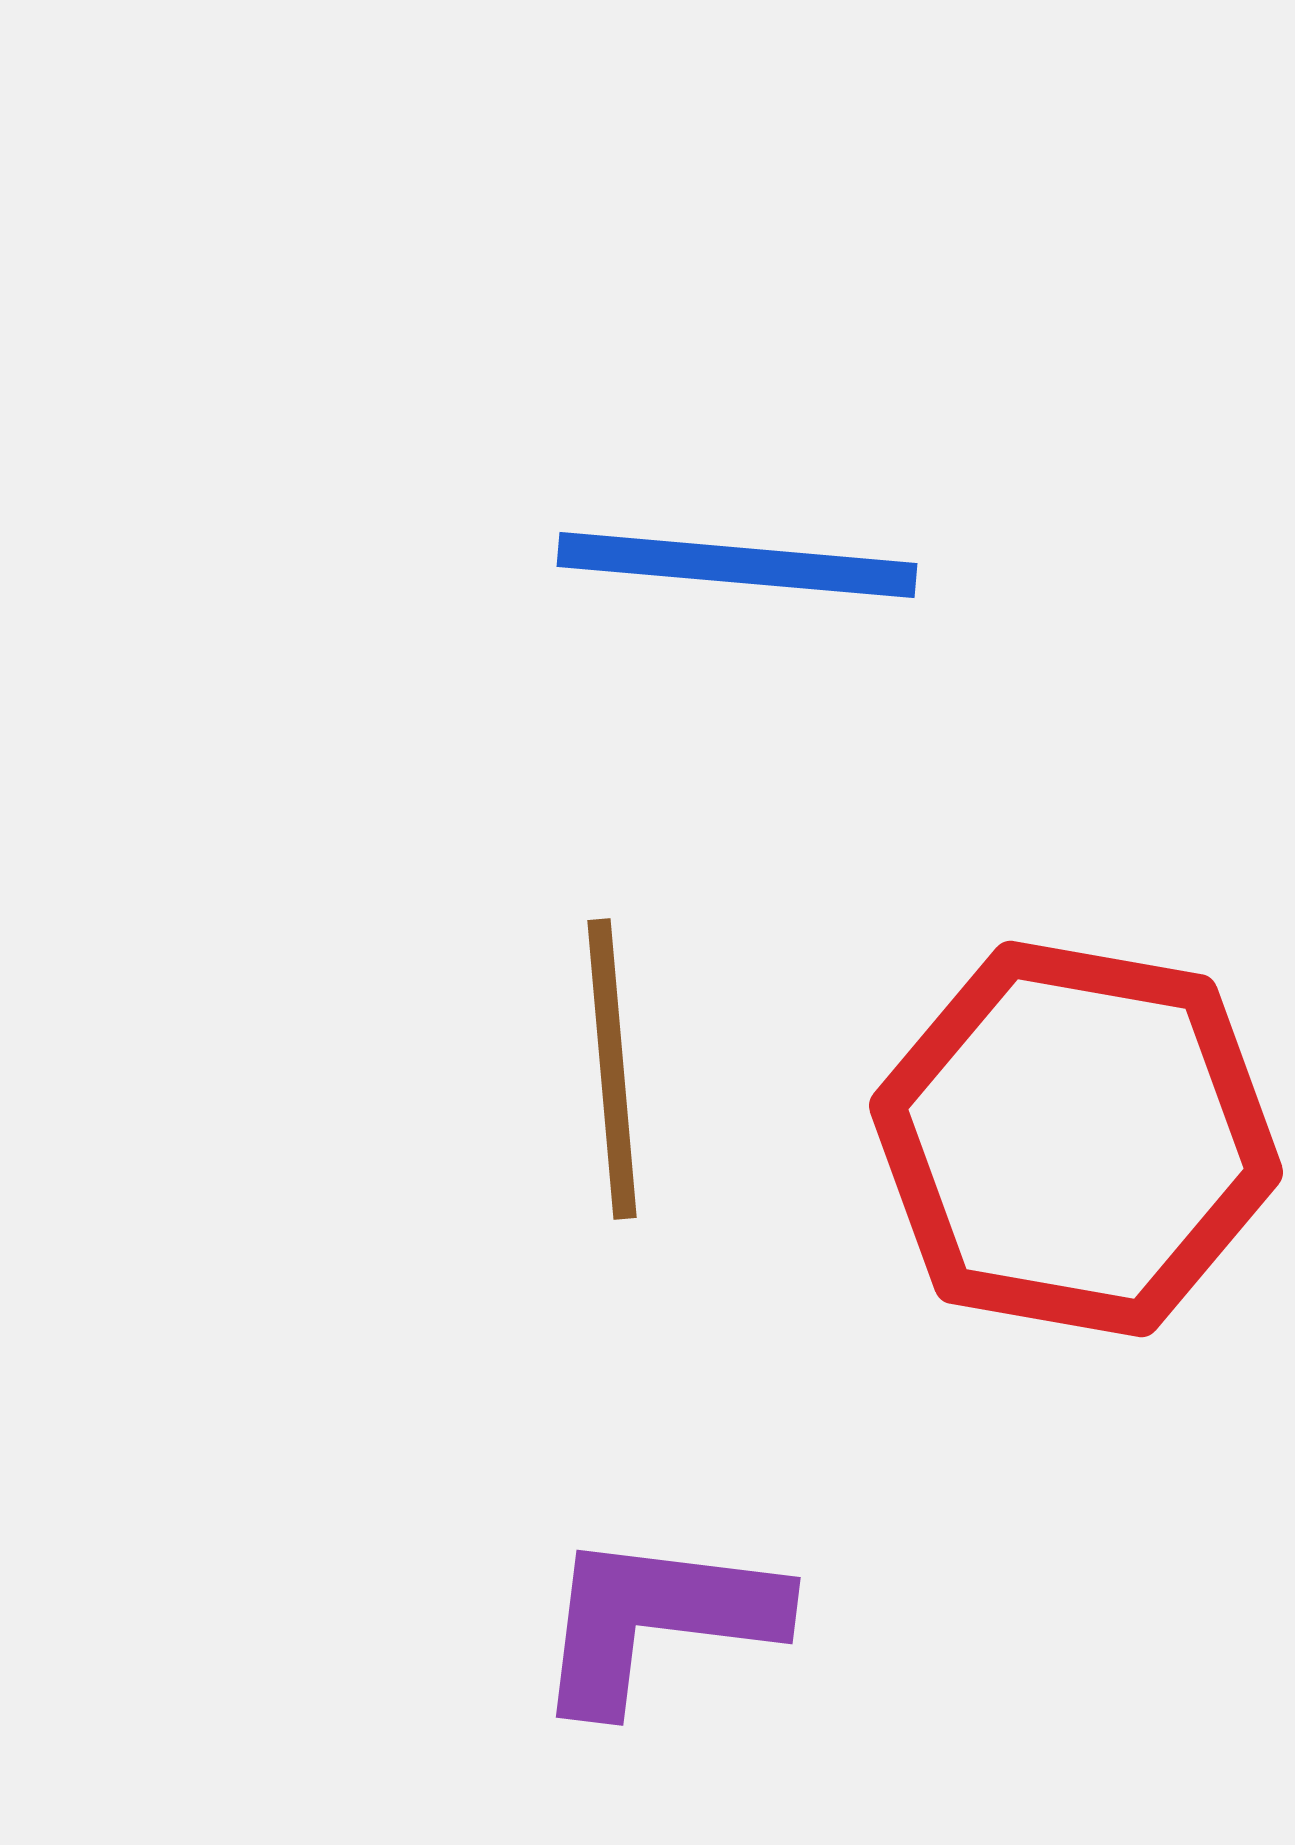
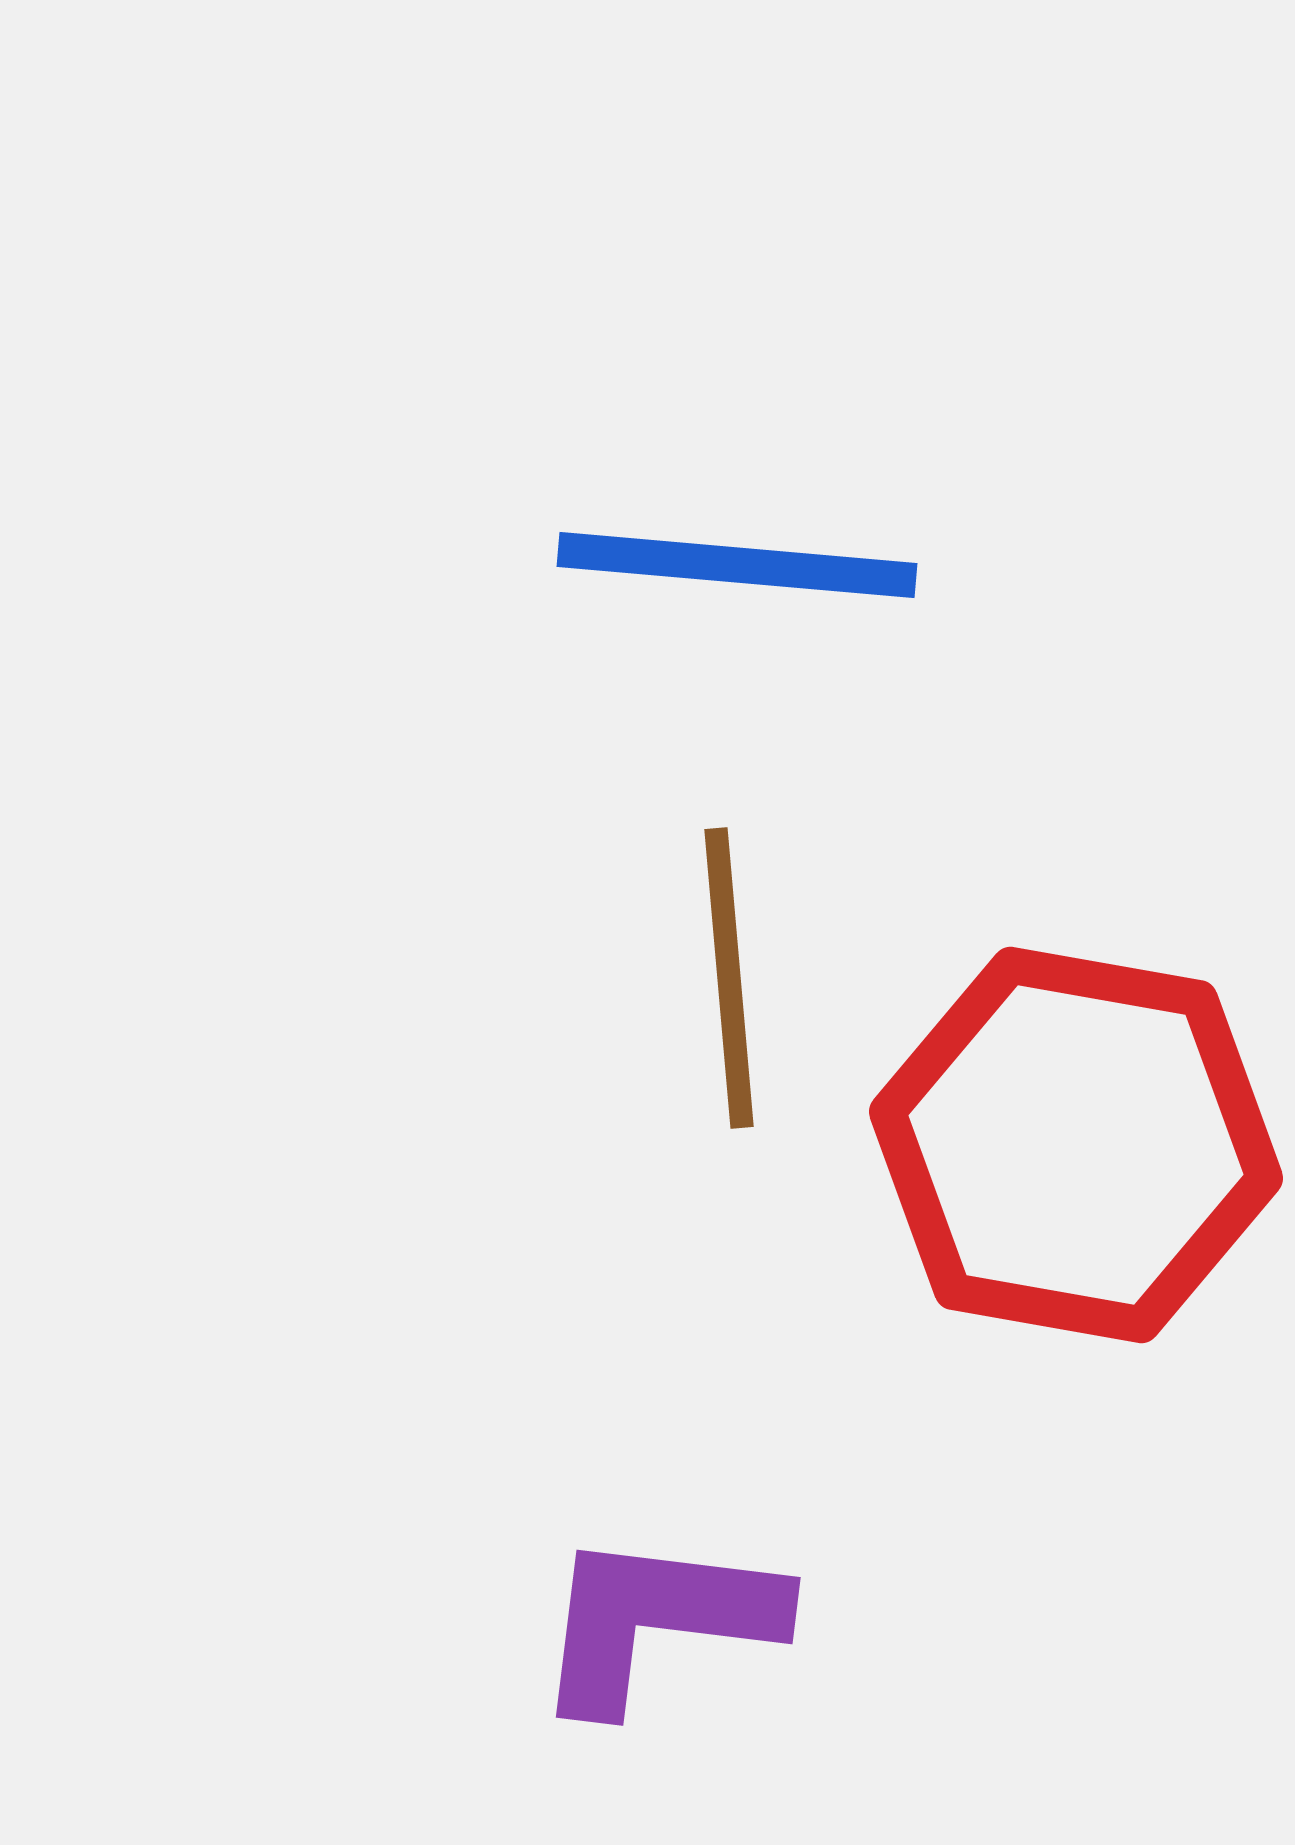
brown line: moved 117 px right, 91 px up
red hexagon: moved 6 px down
